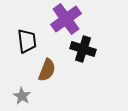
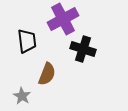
purple cross: moved 3 px left; rotated 8 degrees clockwise
brown semicircle: moved 4 px down
